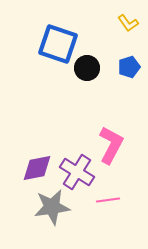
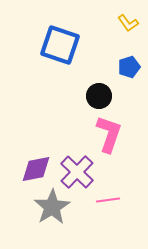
blue square: moved 2 px right, 1 px down
black circle: moved 12 px right, 28 px down
pink L-shape: moved 2 px left, 11 px up; rotated 9 degrees counterclockwise
purple diamond: moved 1 px left, 1 px down
purple cross: rotated 12 degrees clockwise
gray star: rotated 24 degrees counterclockwise
